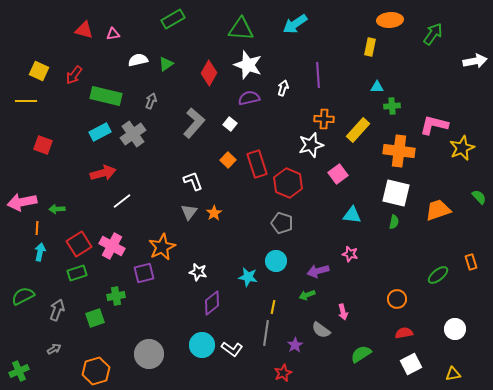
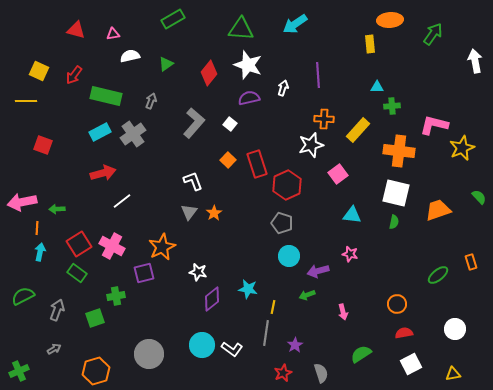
red triangle at (84, 30): moved 8 px left
yellow rectangle at (370, 47): moved 3 px up; rotated 18 degrees counterclockwise
white semicircle at (138, 60): moved 8 px left, 4 px up
white arrow at (475, 61): rotated 90 degrees counterclockwise
red diamond at (209, 73): rotated 10 degrees clockwise
red hexagon at (288, 183): moved 1 px left, 2 px down; rotated 12 degrees clockwise
cyan circle at (276, 261): moved 13 px right, 5 px up
green rectangle at (77, 273): rotated 54 degrees clockwise
cyan star at (248, 277): moved 12 px down
orange circle at (397, 299): moved 5 px down
purple diamond at (212, 303): moved 4 px up
gray semicircle at (321, 330): moved 43 px down; rotated 144 degrees counterclockwise
